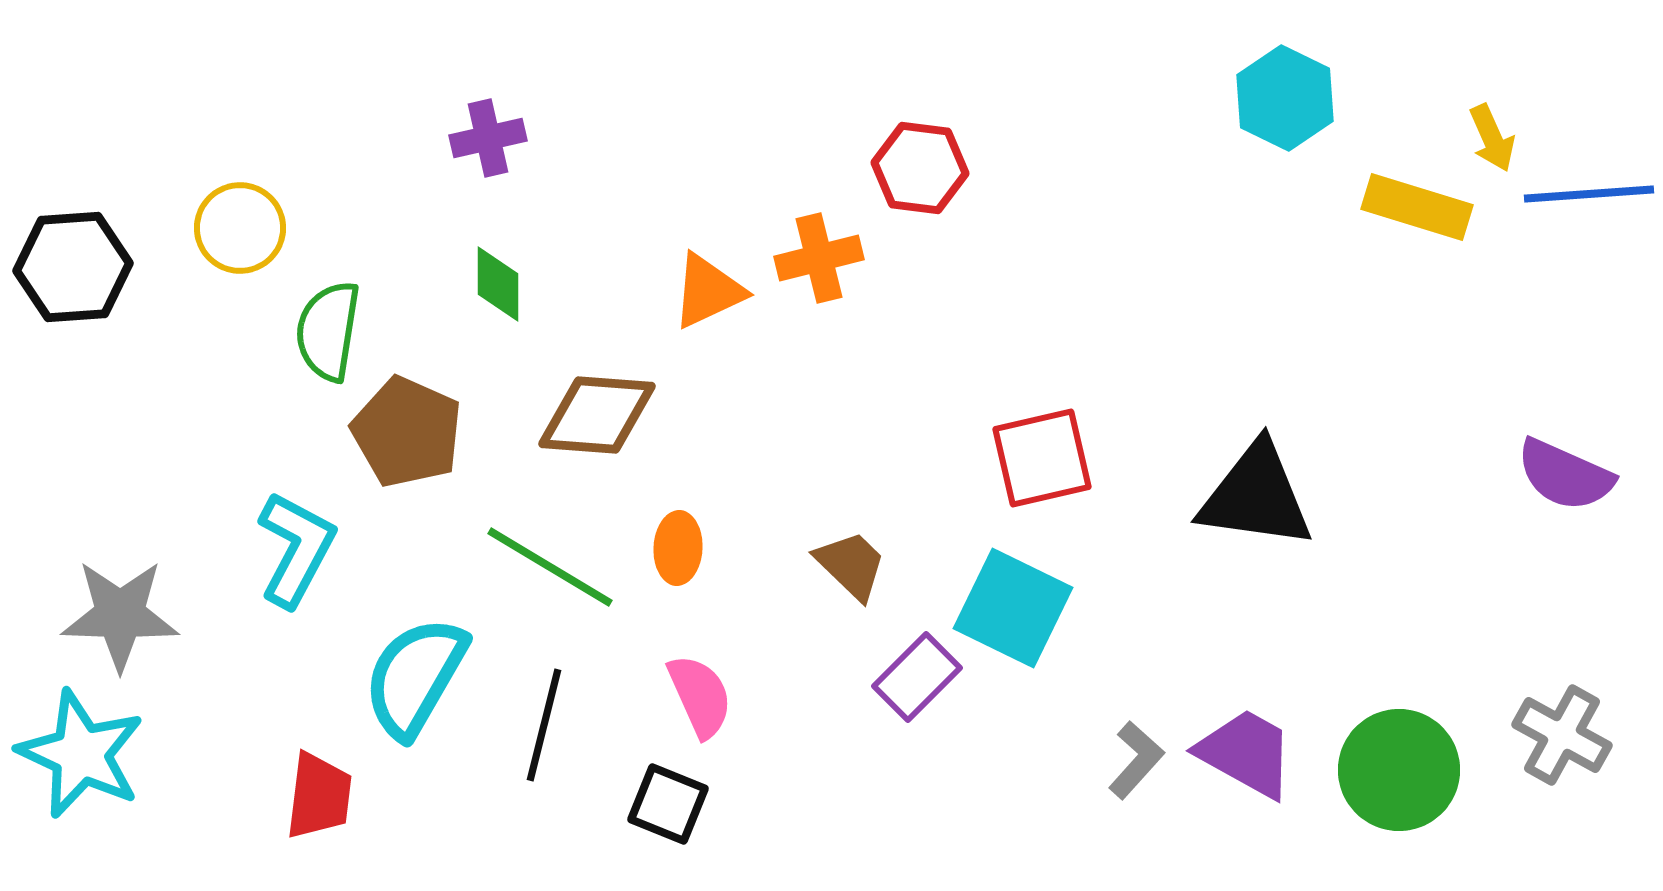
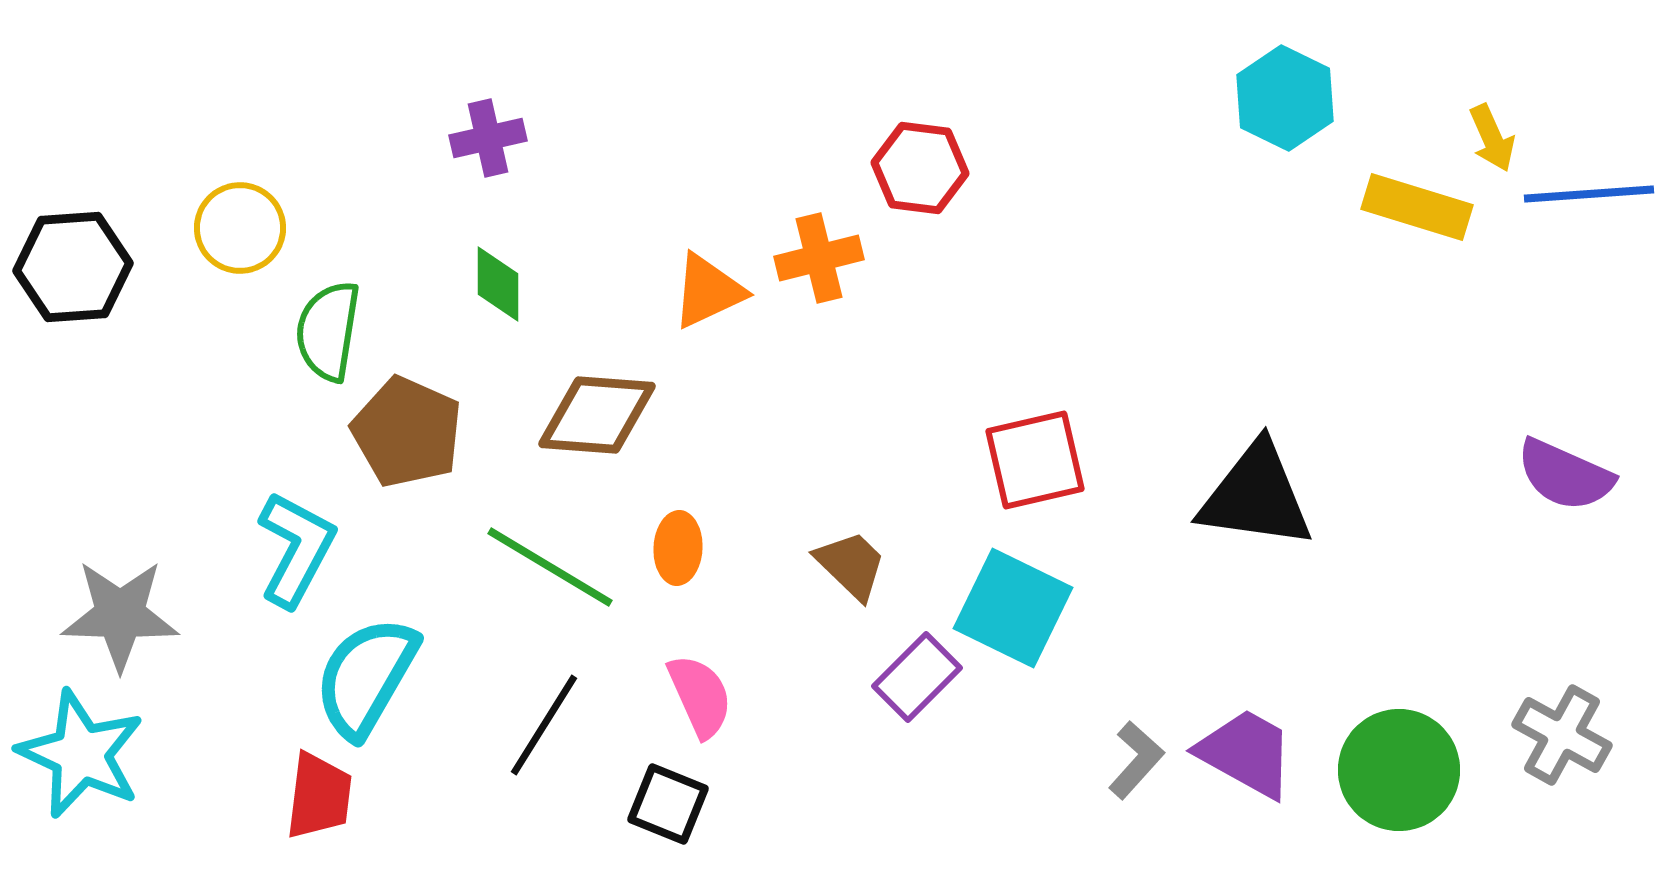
red square: moved 7 px left, 2 px down
cyan semicircle: moved 49 px left
black line: rotated 18 degrees clockwise
